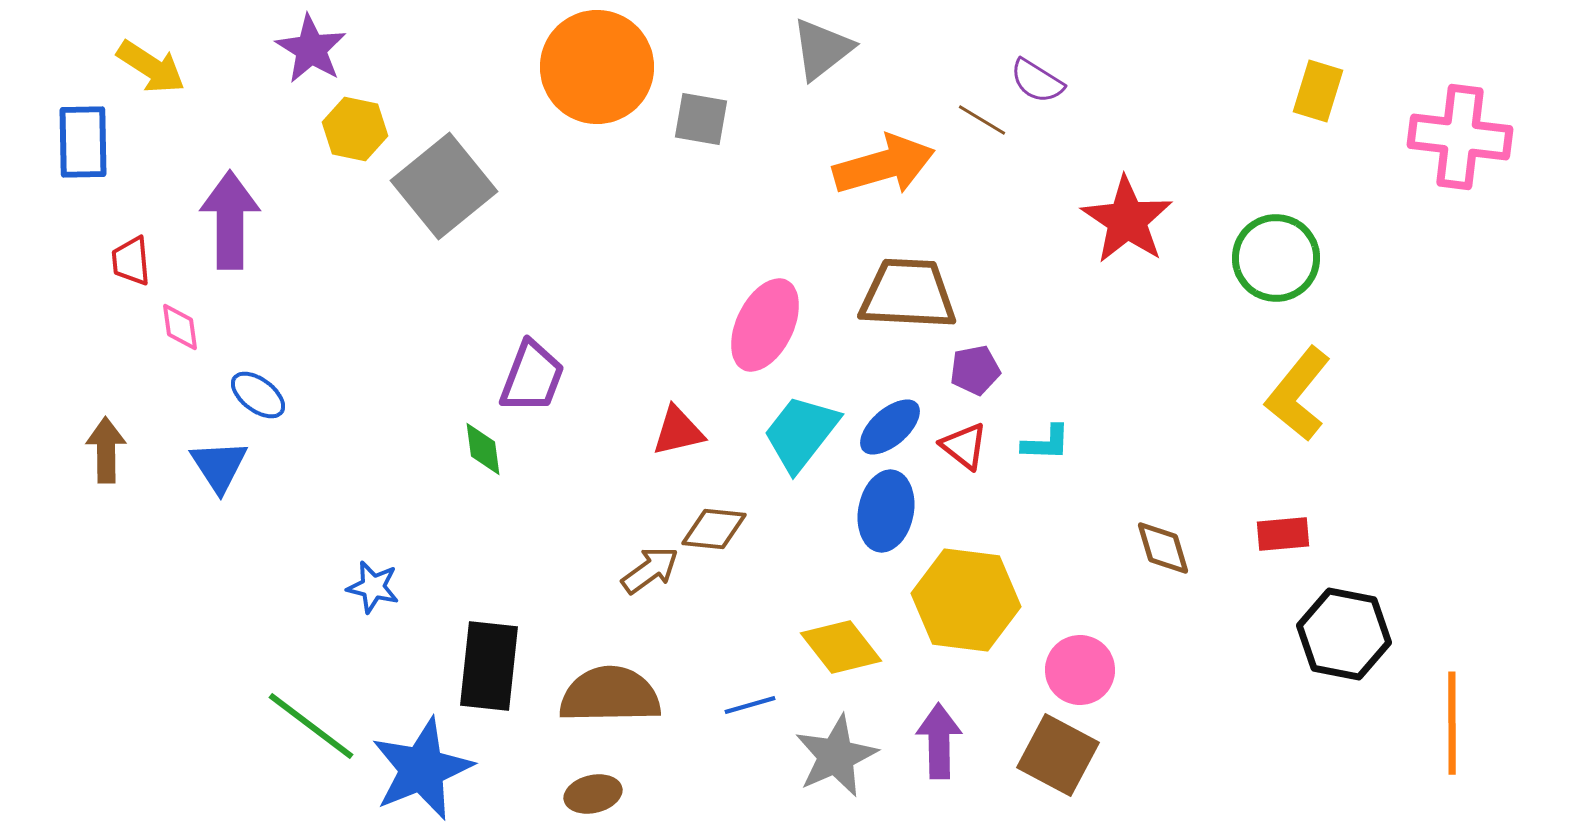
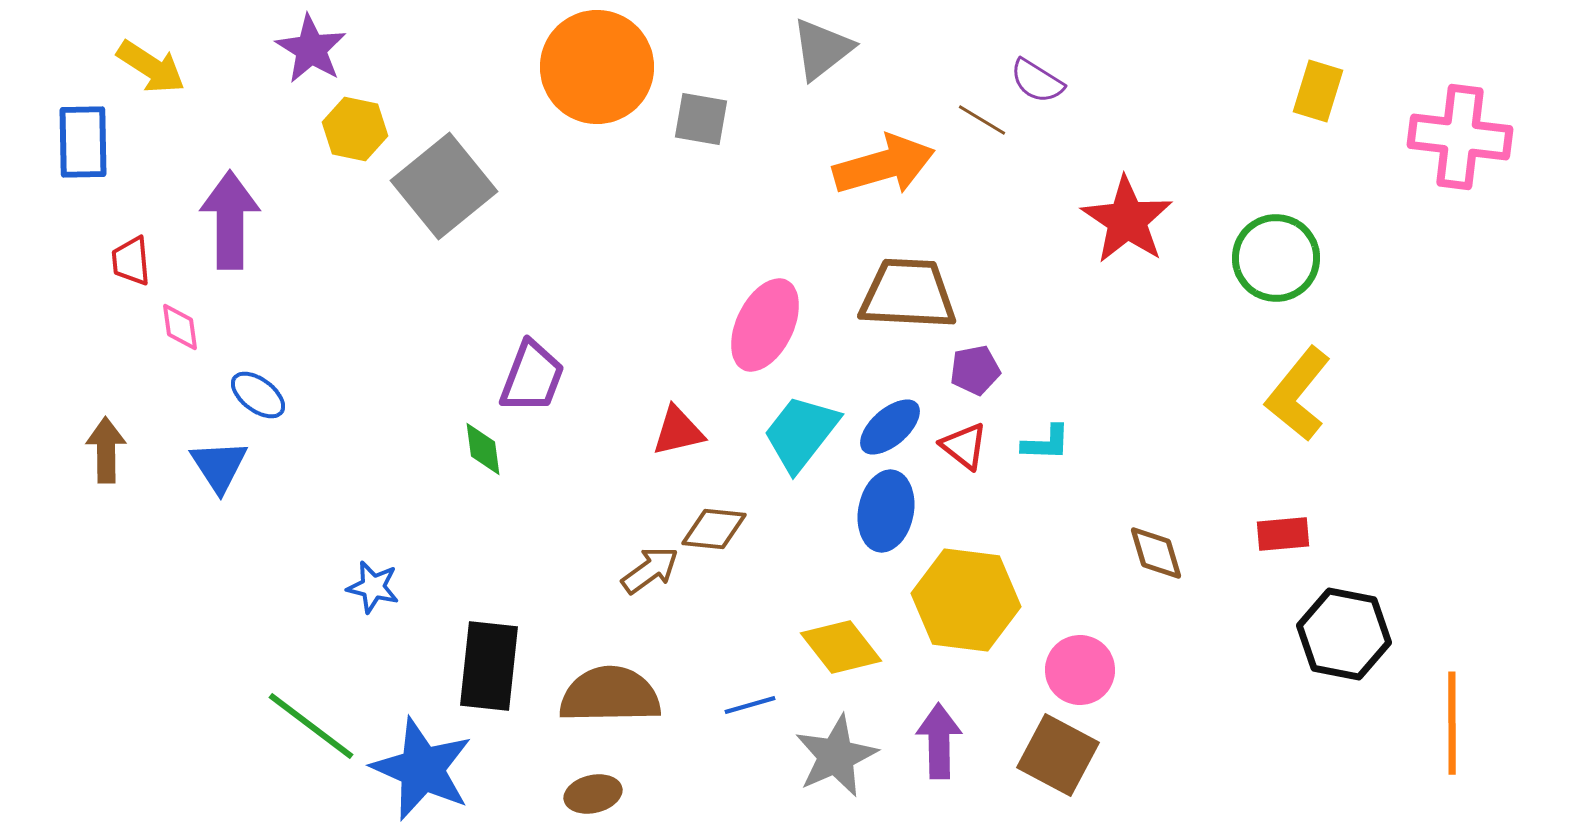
brown diamond at (1163, 548): moved 7 px left, 5 px down
blue star at (422, 769): rotated 26 degrees counterclockwise
